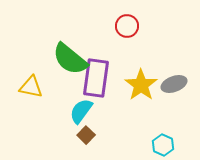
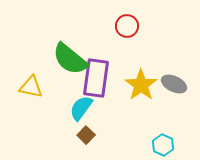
gray ellipse: rotated 45 degrees clockwise
cyan semicircle: moved 3 px up
